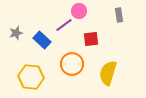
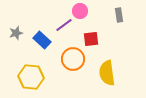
pink circle: moved 1 px right
orange circle: moved 1 px right, 5 px up
yellow semicircle: moved 1 px left; rotated 25 degrees counterclockwise
